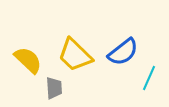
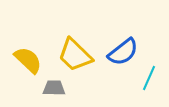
gray trapezoid: rotated 85 degrees counterclockwise
